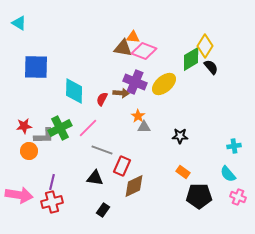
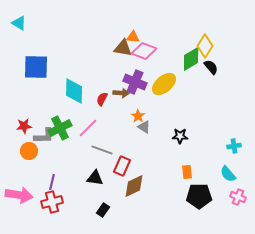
gray triangle: rotated 32 degrees clockwise
orange rectangle: moved 4 px right; rotated 48 degrees clockwise
